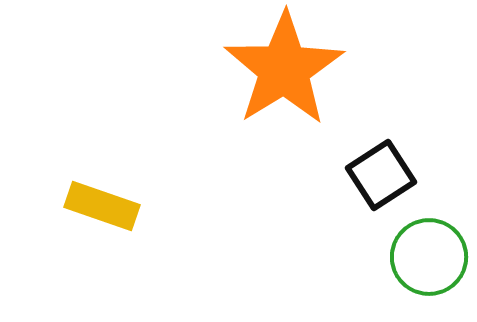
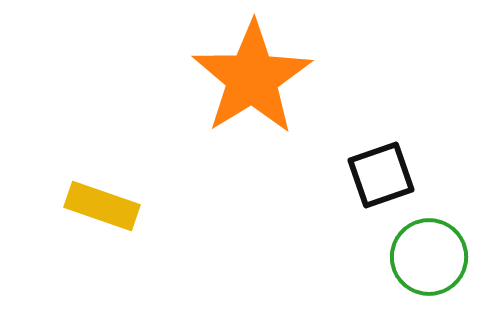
orange star: moved 32 px left, 9 px down
black square: rotated 14 degrees clockwise
